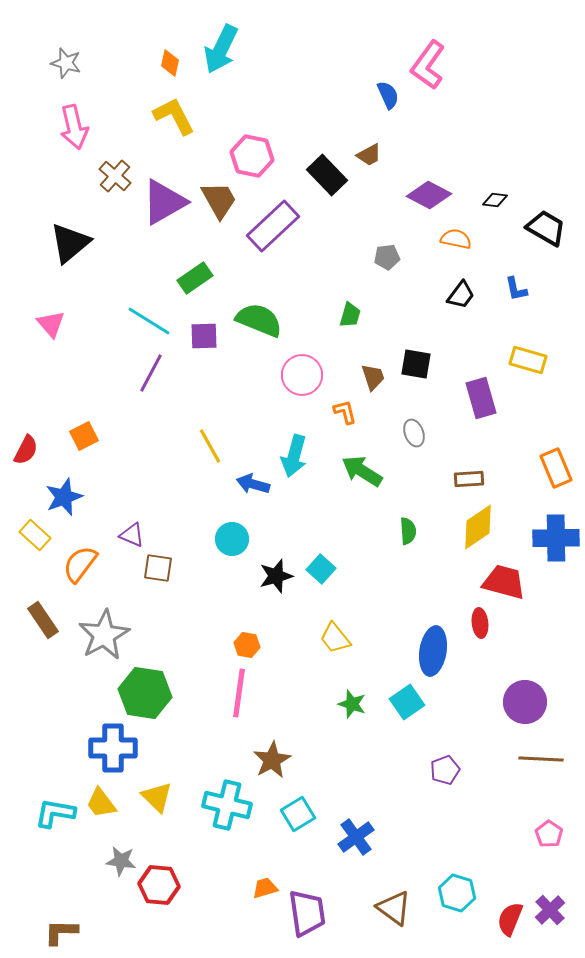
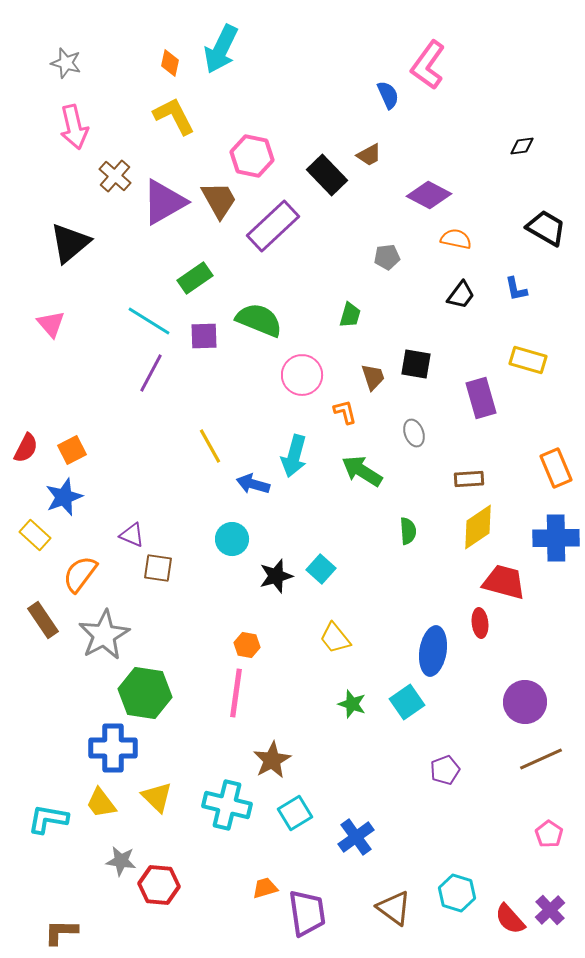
black diamond at (495, 200): moved 27 px right, 54 px up; rotated 15 degrees counterclockwise
orange square at (84, 436): moved 12 px left, 14 px down
red semicircle at (26, 450): moved 2 px up
orange semicircle at (80, 564): moved 10 px down
pink line at (239, 693): moved 3 px left
brown line at (541, 759): rotated 27 degrees counterclockwise
cyan L-shape at (55, 813): moved 7 px left, 6 px down
cyan square at (298, 814): moved 3 px left, 1 px up
red semicircle at (510, 919): rotated 64 degrees counterclockwise
